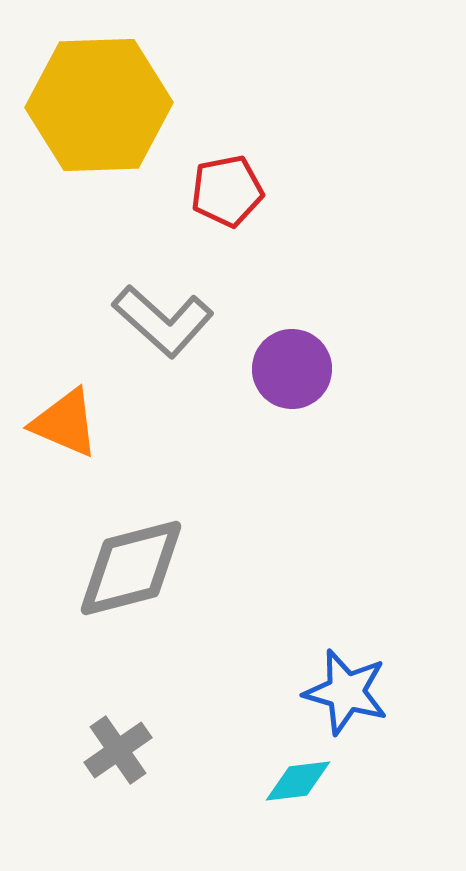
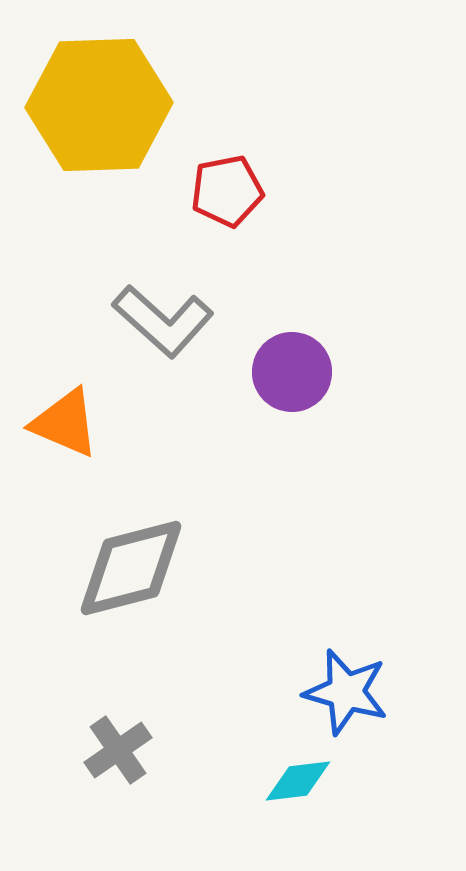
purple circle: moved 3 px down
